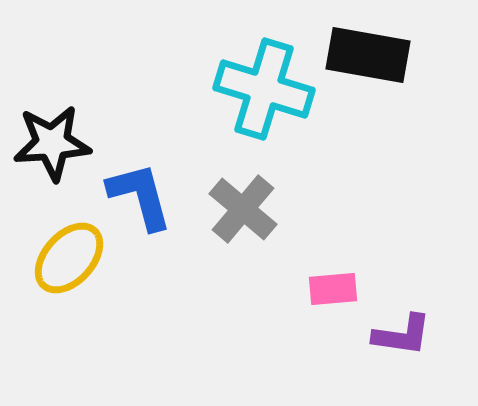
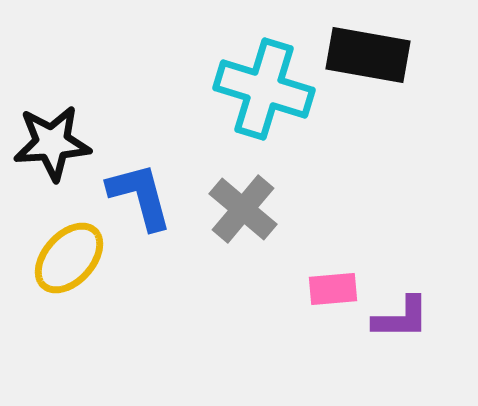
purple L-shape: moved 1 px left, 17 px up; rotated 8 degrees counterclockwise
